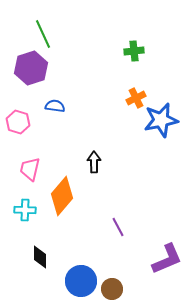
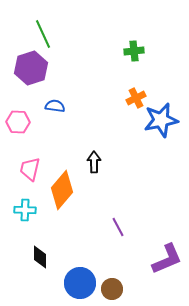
pink hexagon: rotated 15 degrees counterclockwise
orange diamond: moved 6 px up
blue circle: moved 1 px left, 2 px down
